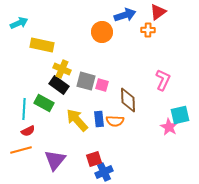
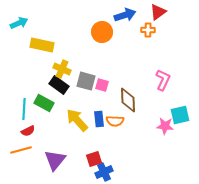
pink star: moved 4 px left, 1 px up; rotated 24 degrees counterclockwise
